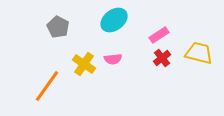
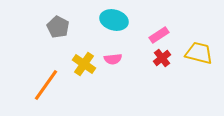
cyan ellipse: rotated 52 degrees clockwise
orange line: moved 1 px left, 1 px up
